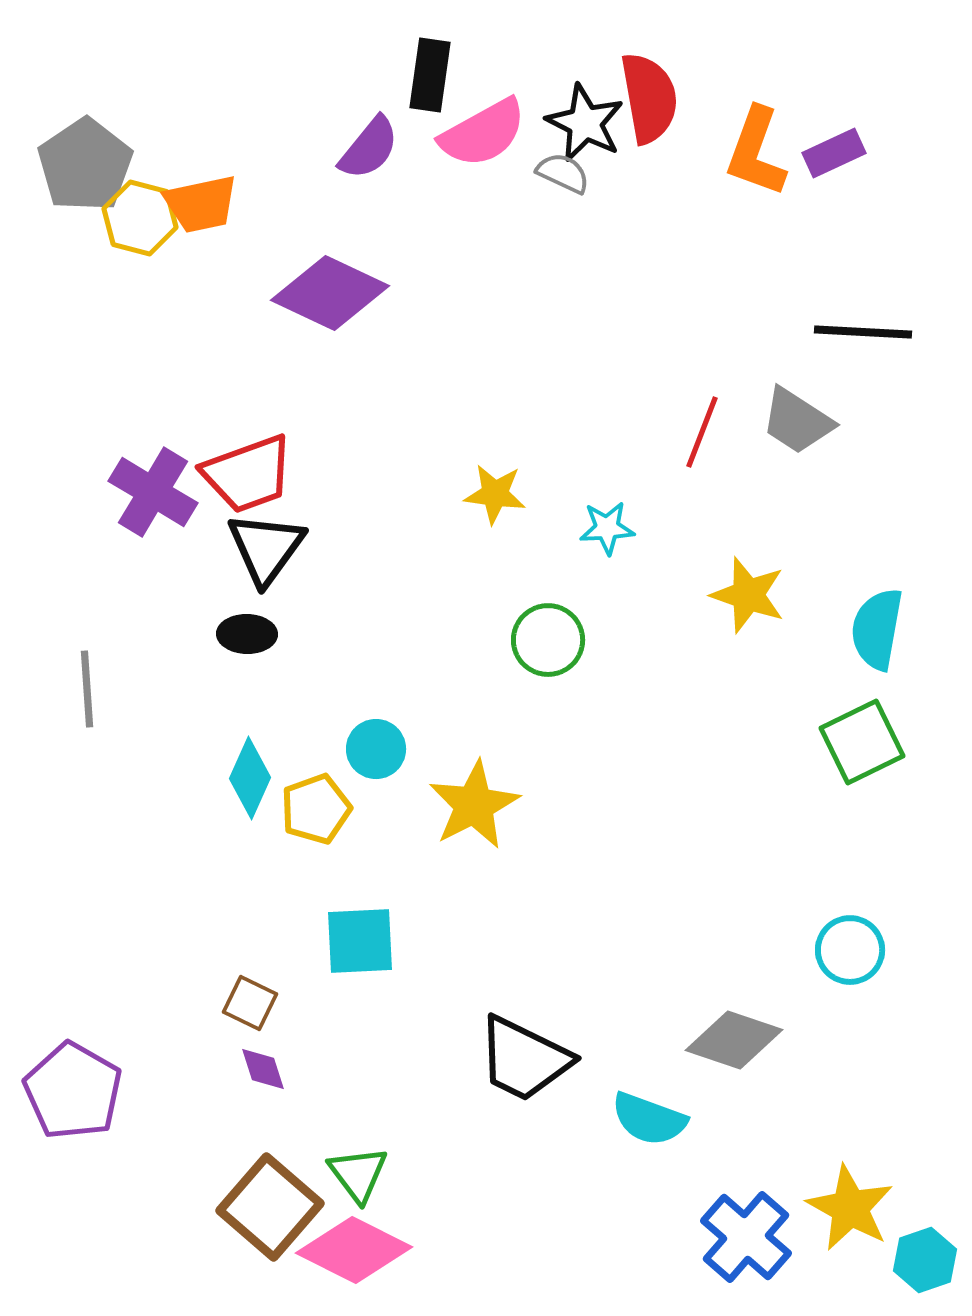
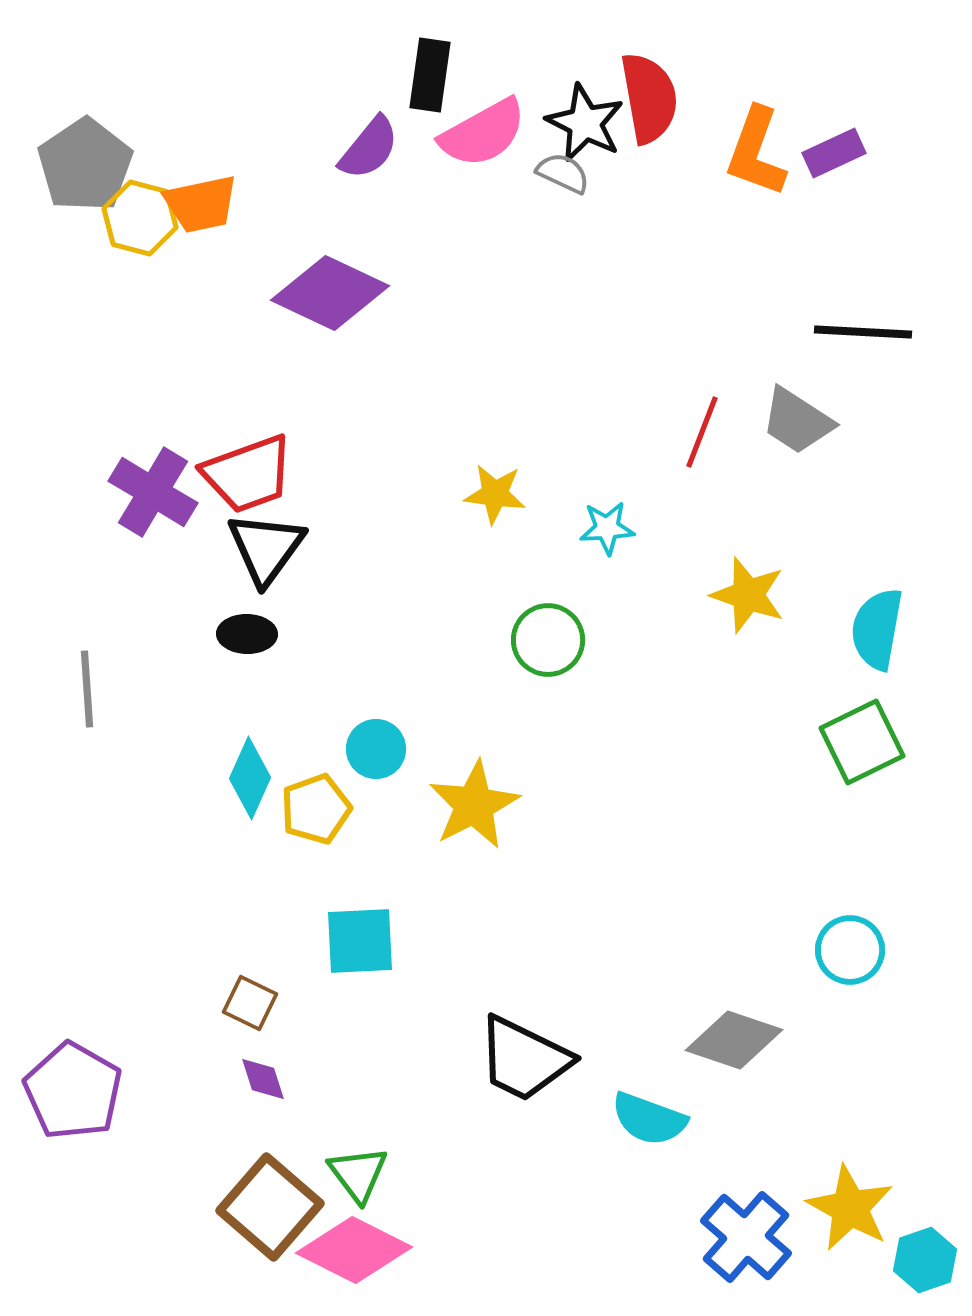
purple diamond at (263, 1069): moved 10 px down
